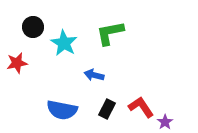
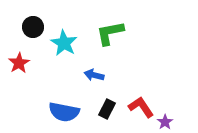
red star: moved 2 px right; rotated 20 degrees counterclockwise
blue semicircle: moved 2 px right, 2 px down
